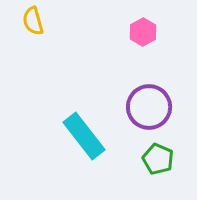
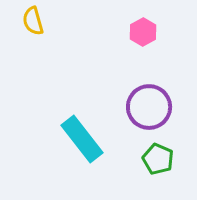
cyan rectangle: moved 2 px left, 3 px down
